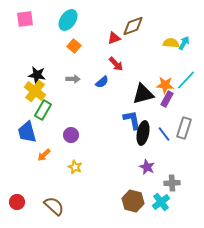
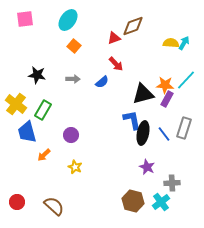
yellow cross: moved 19 px left, 13 px down
